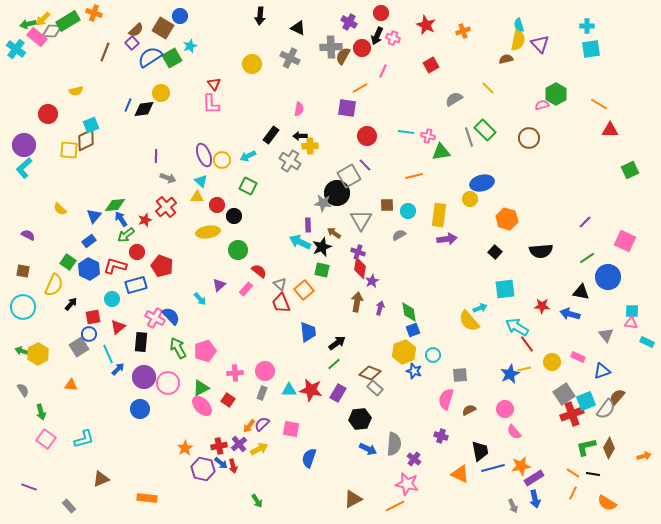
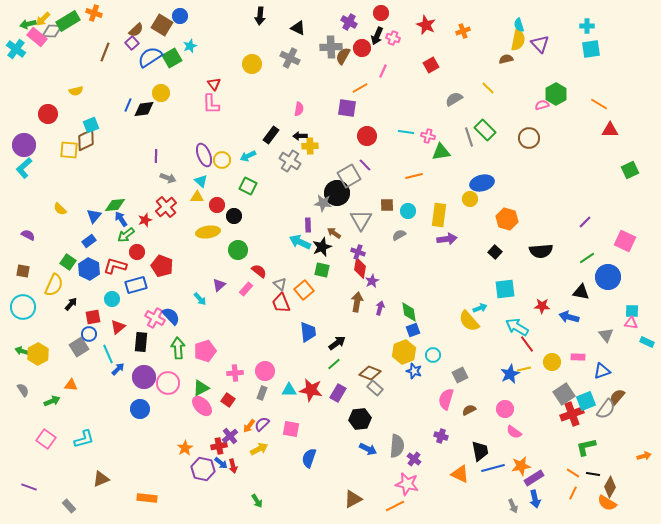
brown square at (163, 28): moved 1 px left, 3 px up
blue arrow at (570, 314): moved 1 px left, 3 px down
green arrow at (178, 348): rotated 25 degrees clockwise
pink rectangle at (578, 357): rotated 24 degrees counterclockwise
gray square at (460, 375): rotated 21 degrees counterclockwise
green arrow at (41, 412): moved 11 px right, 11 px up; rotated 98 degrees counterclockwise
pink semicircle at (514, 432): rotated 14 degrees counterclockwise
purple cross at (239, 444): moved 9 px left, 8 px up
gray semicircle at (394, 444): moved 3 px right, 2 px down
brown diamond at (609, 448): moved 1 px right, 39 px down
